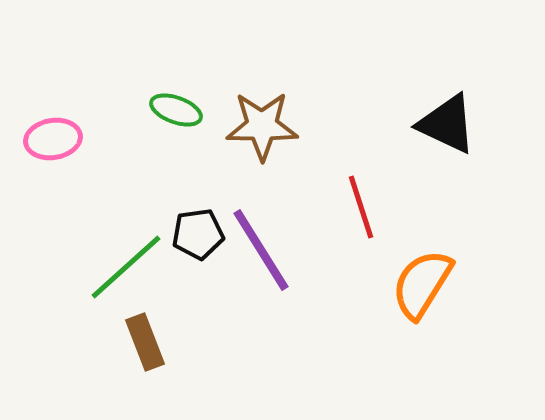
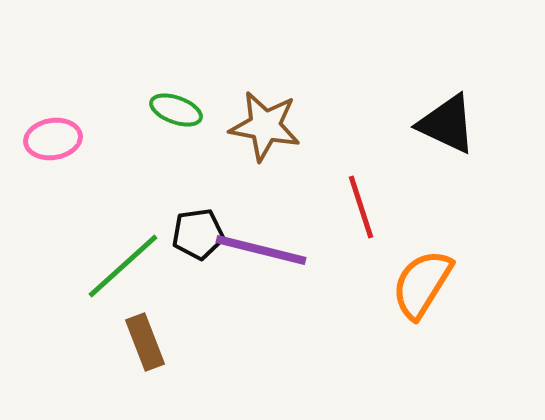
brown star: moved 3 px right; rotated 10 degrees clockwise
purple line: rotated 44 degrees counterclockwise
green line: moved 3 px left, 1 px up
